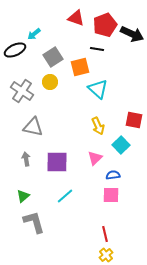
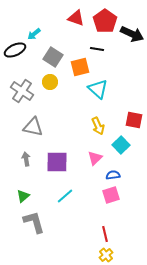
red pentagon: moved 4 px up; rotated 15 degrees counterclockwise
gray square: rotated 24 degrees counterclockwise
pink square: rotated 18 degrees counterclockwise
